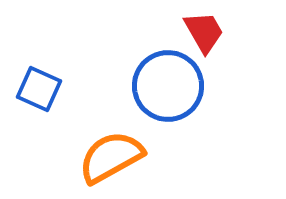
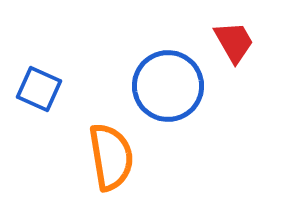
red trapezoid: moved 30 px right, 10 px down
orange semicircle: rotated 110 degrees clockwise
